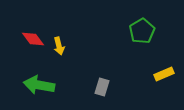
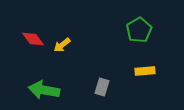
green pentagon: moved 3 px left, 1 px up
yellow arrow: moved 3 px right, 1 px up; rotated 66 degrees clockwise
yellow rectangle: moved 19 px left, 3 px up; rotated 18 degrees clockwise
green arrow: moved 5 px right, 5 px down
